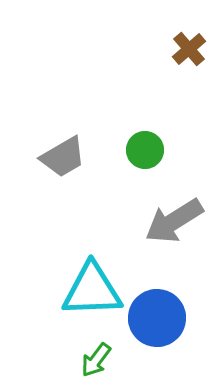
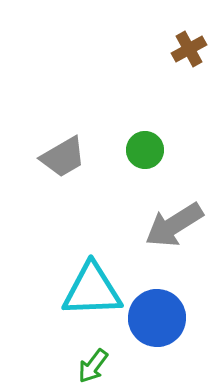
brown cross: rotated 12 degrees clockwise
gray arrow: moved 4 px down
green arrow: moved 3 px left, 6 px down
